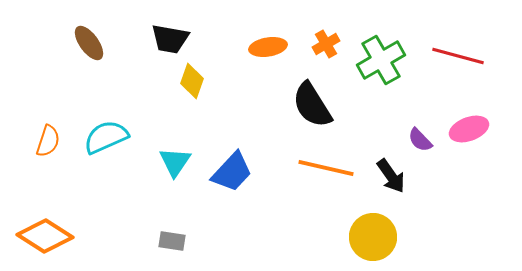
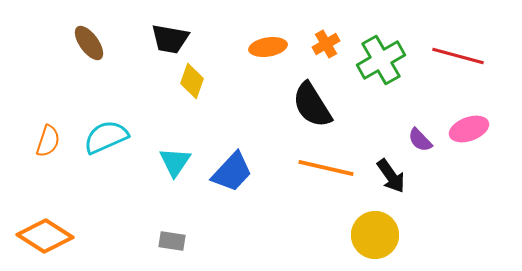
yellow circle: moved 2 px right, 2 px up
